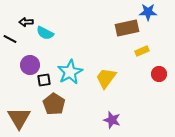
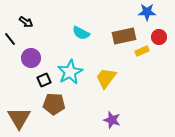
blue star: moved 1 px left
black arrow: rotated 144 degrees counterclockwise
brown rectangle: moved 3 px left, 8 px down
cyan semicircle: moved 36 px right
black line: rotated 24 degrees clockwise
purple circle: moved 1 px right, 7 px up
red circle: moved 37 px up
black square: rotated 16 degrees counterclockwise
brown pentagon: rotated 30 degrees counterclockwise
